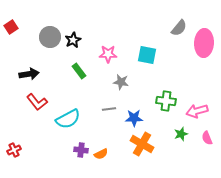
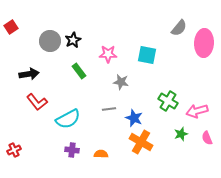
gray circle: moved 4 px down
green cross: moved 2 px right; rotated 24 degrees clockwise
blue star: rotated 24 degrees clockwise
orange cross: moved 1 px left, 2 px up
purple cross: moved 9 px left
orange semicircle: rotated 152 degrees counterclockwise
